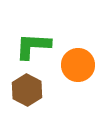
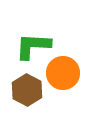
orange circle: moved 15 px left, 8 px down
